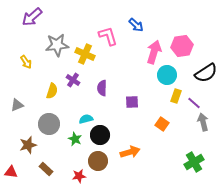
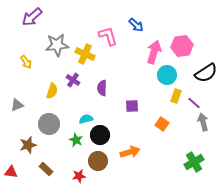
purple square: moved 4 px down
green star: moved 1 px right, 1 px down
